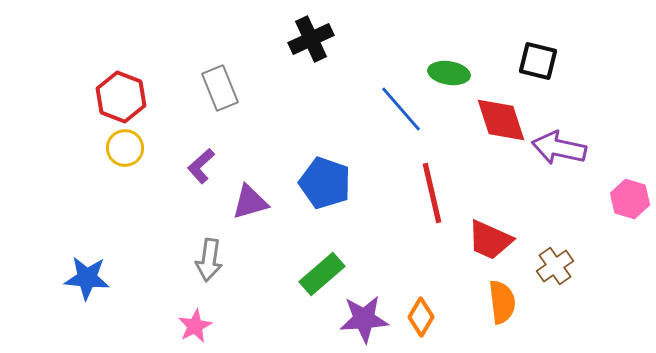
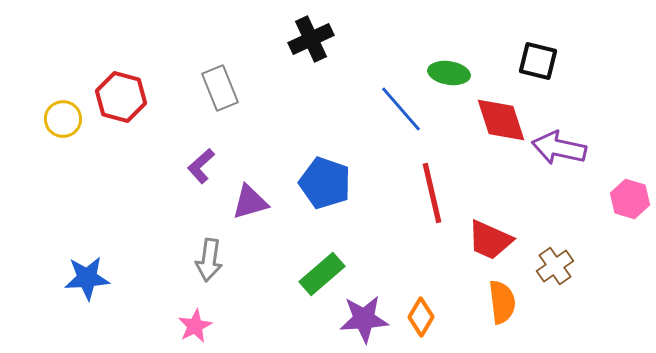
red hexagon: rotated 6 degrees counterclockwise
yellow circle: moved 62 px left, 29 px up
blue star: rotated 9 degrees counterclockwise
